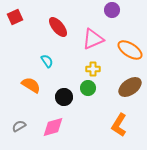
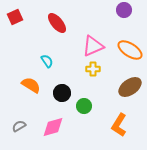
purple circle: moved 12 px right
red ellipse: moved 1 px left, 4 px up
pink triangle: moved 7 px down
green circle: moved 4 px left, 18 px down
black circle: moved 2 px left, 4 px up
